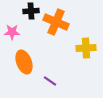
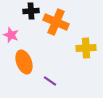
pink star: moved 1 px left, 3 px down; rotated 21 degrees clockwise
